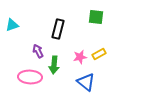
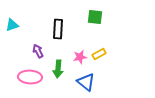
green square: moved 1 px left
black rectangle: rotated 12 degrees counterclockwise
green arrow: moved 4 px right, 4 px down
